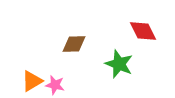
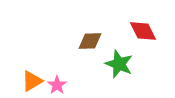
brown diamond: moved 16 px right, 3 px up
pink star: moved 2 px right; rotated 24 degrees clockwise
